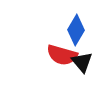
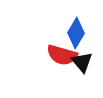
blue diamond: moved 3 px down
